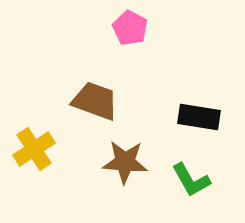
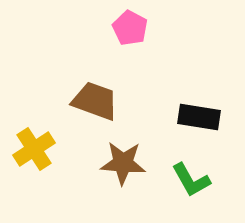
brown star: moved 2 px left, 1 px down
